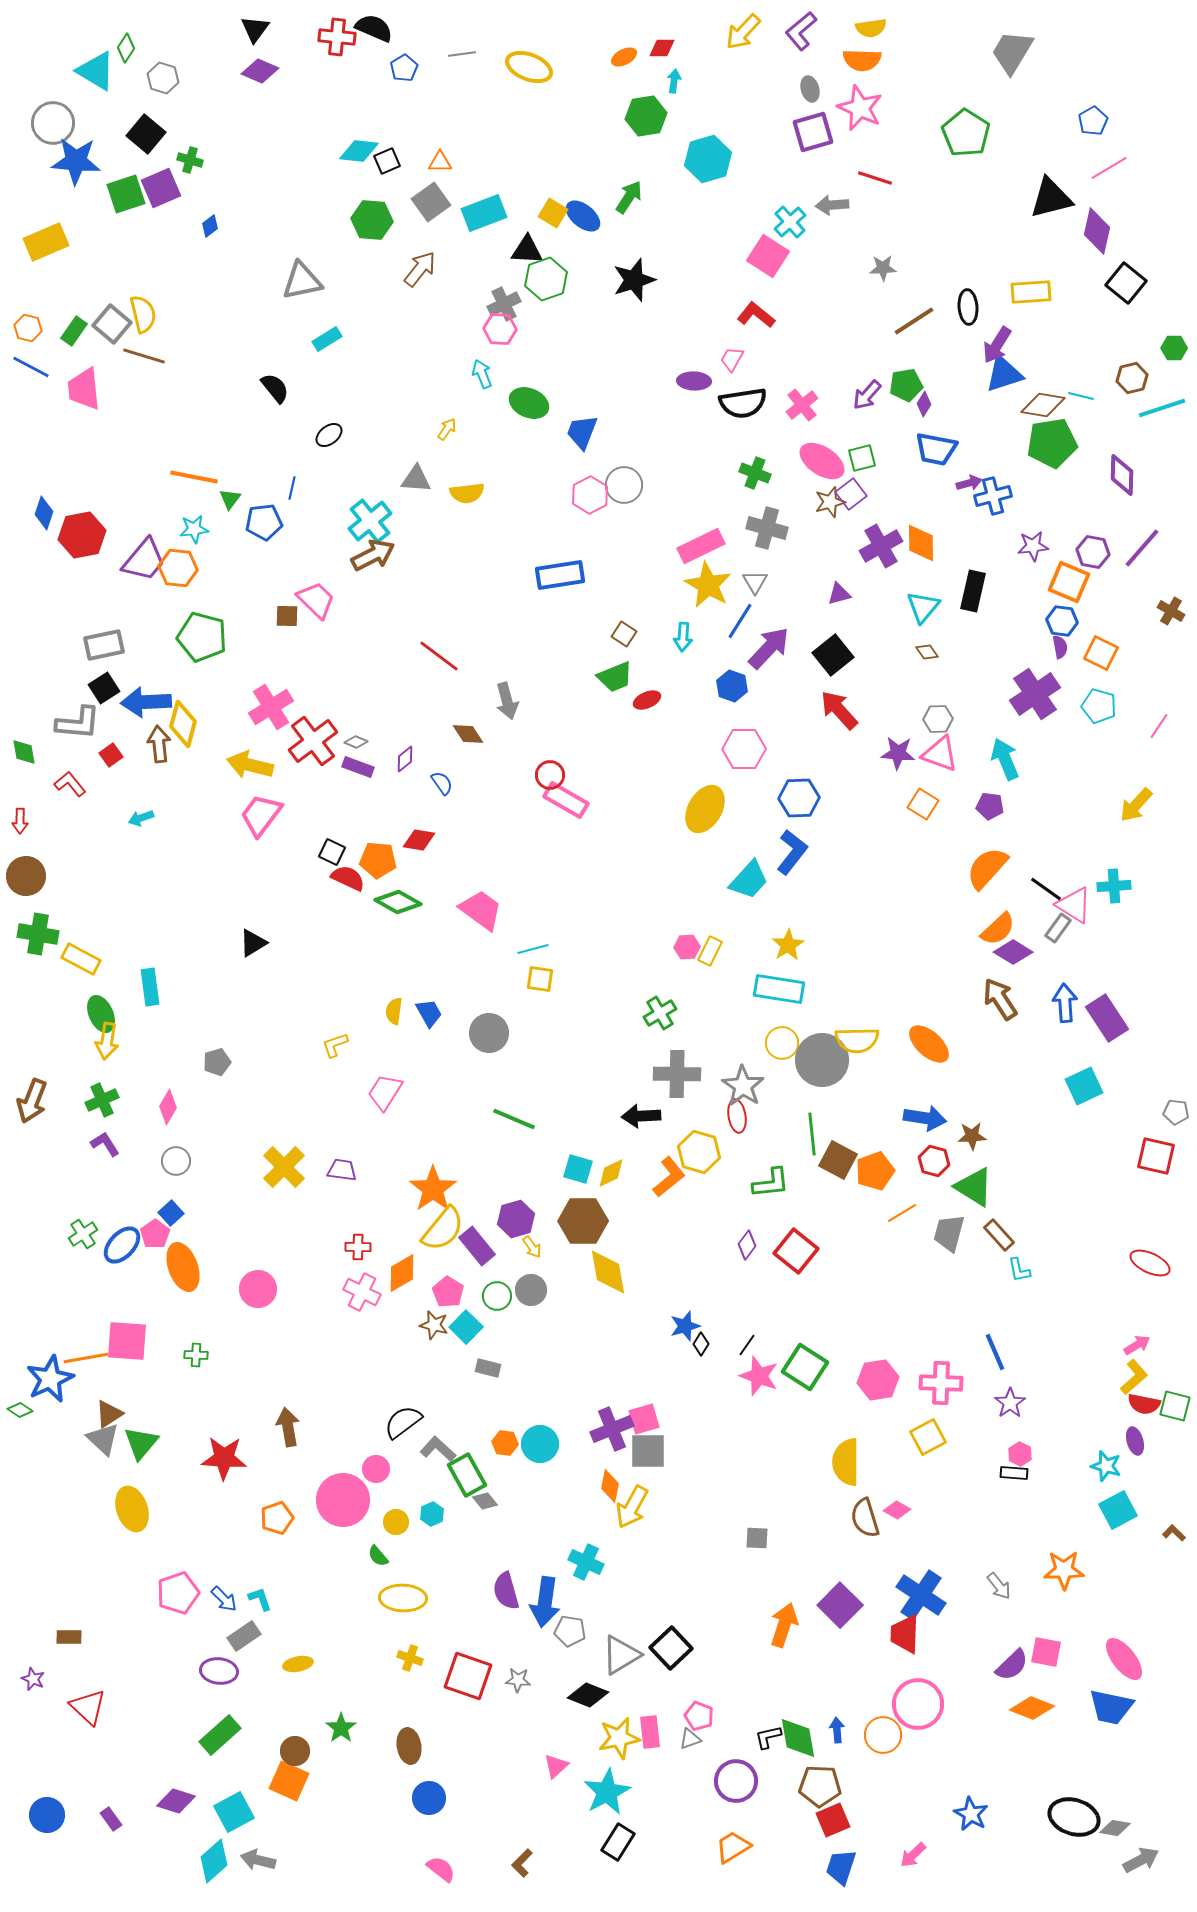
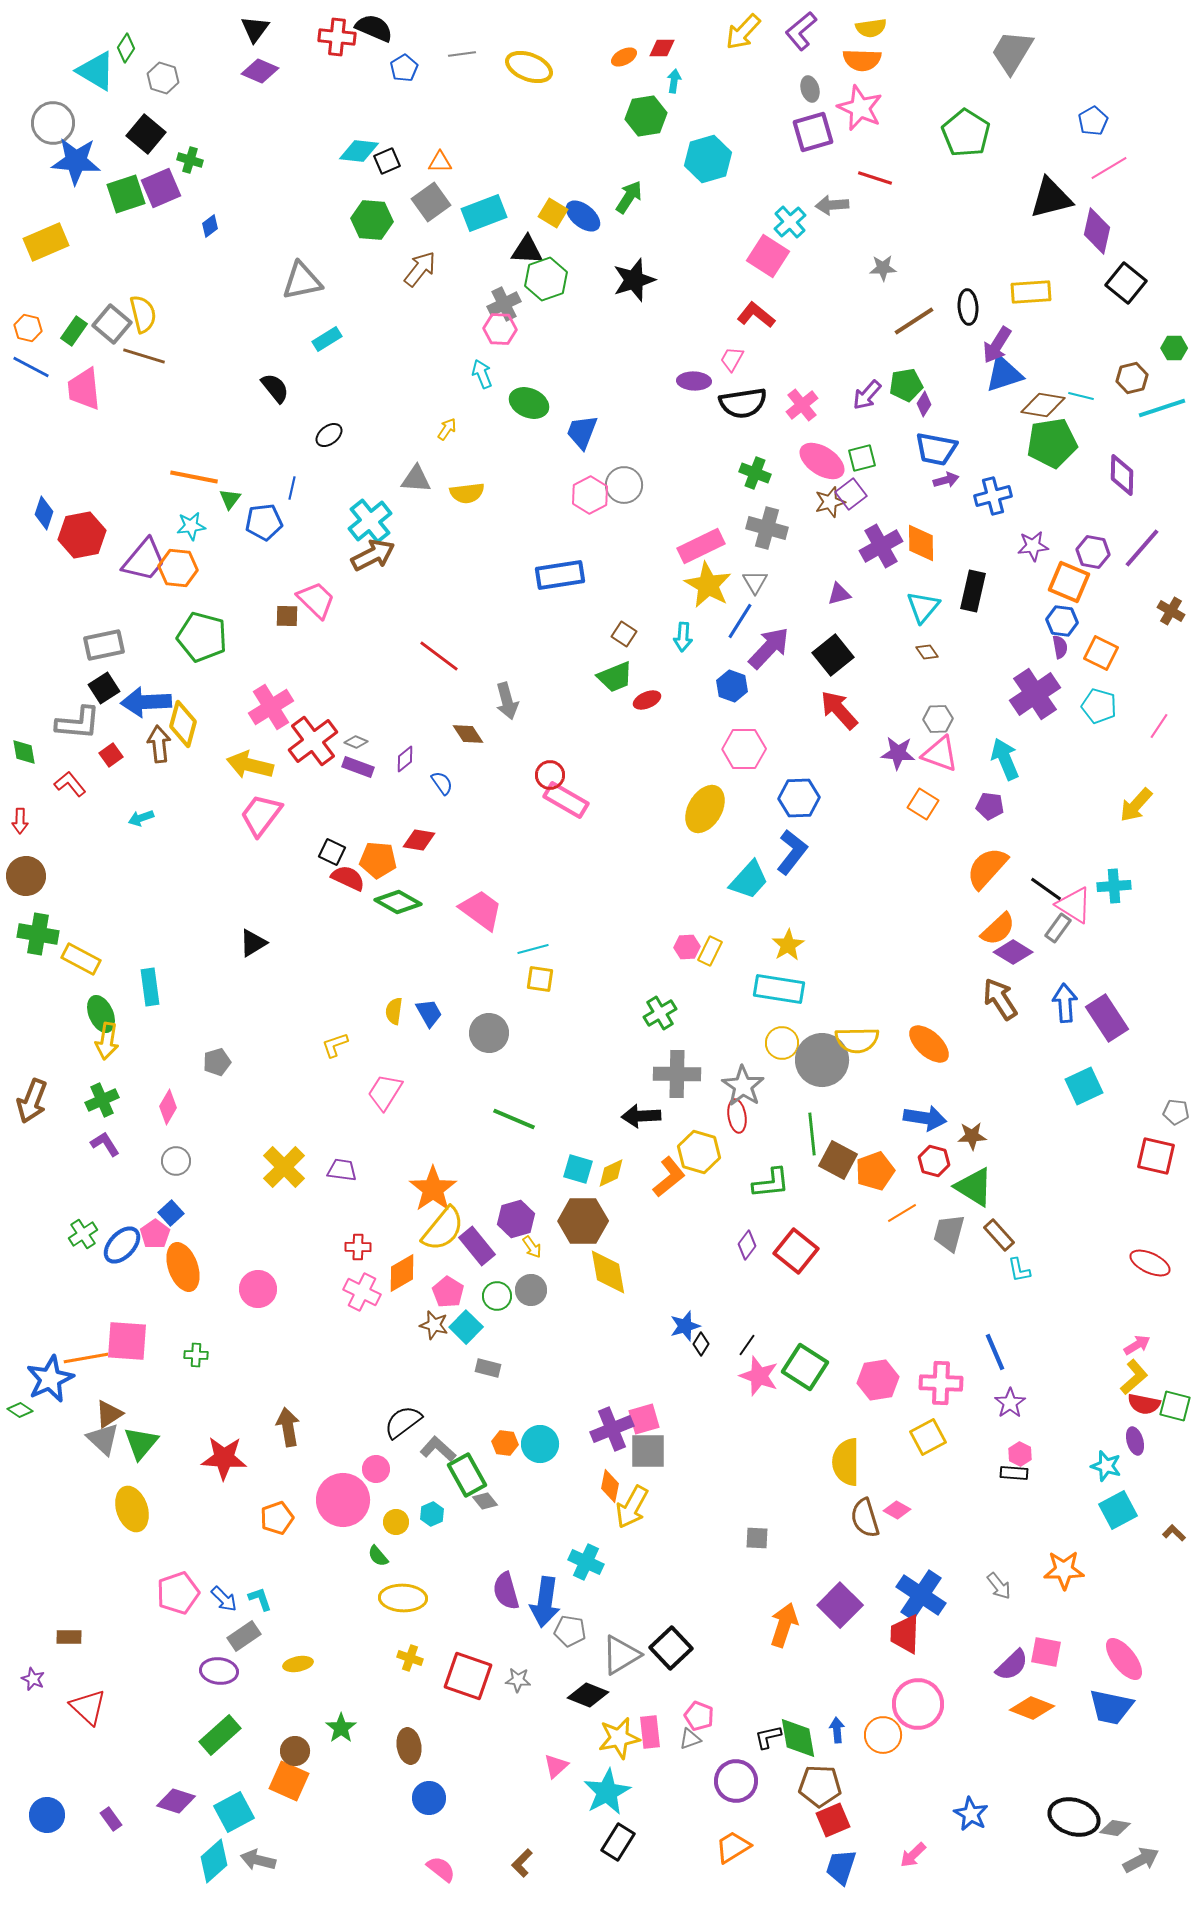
purple arrow at (969, 483): moved 23 px left, 3 px up
cyan star at (194, 529): moved 3 px left, 3 px up
